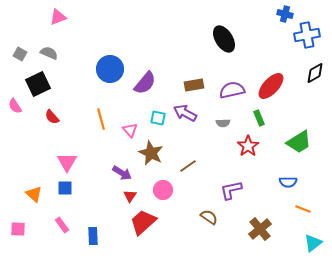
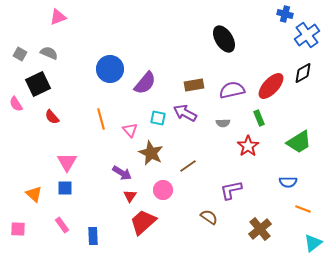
blue cross at (307, 35): rotated 25 degrees counterclockwise
black diamond at (315, 73): moved 12 px left
pink semicircle at (15, 106): moved 1 px right, 2 px up
